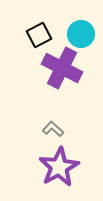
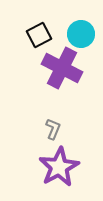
gray L-shape: rotated 70 degrees clockwise
